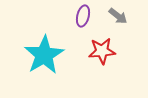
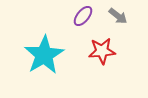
purple ellipse: rotated 25 degrees clockwise
